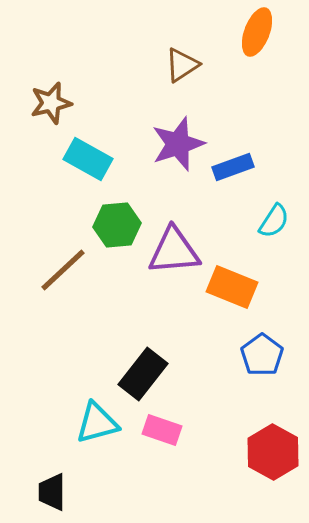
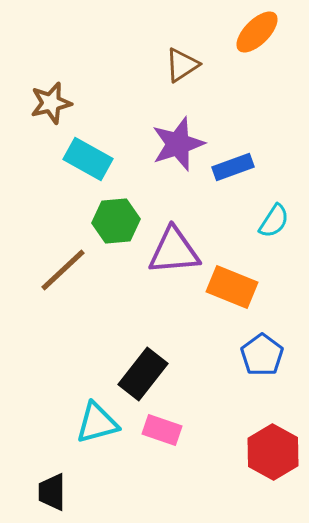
orange ellipse: rotated 24 degrees clockwise
green hexagon: moved 1 px left, 4 px up
